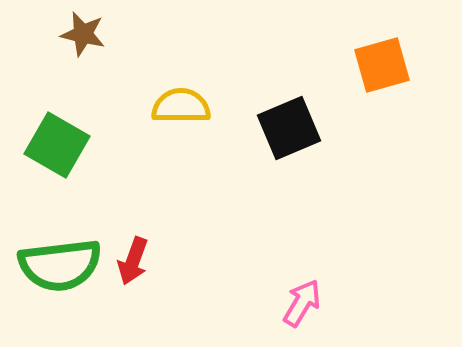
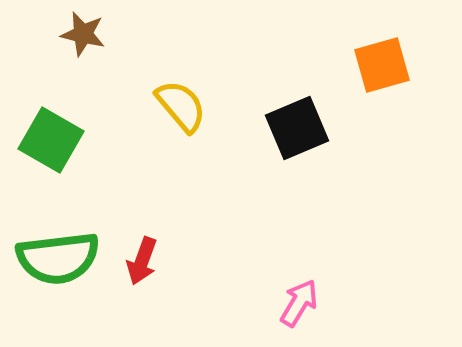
yellow semicircle: rotated 50 degrees clockwise
black square: moved 8 px right
green square: moved 6 px left, 5 px up
red arrow: moved 9 px right
green semicircle: moved 2 px left, 7 px up
pink arrow: moved 3 px left
